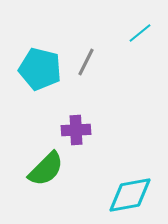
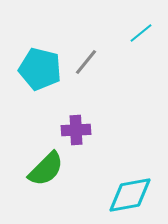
cyan line: moved 1 px right
gray line: rotated 12 degrees clockwise
